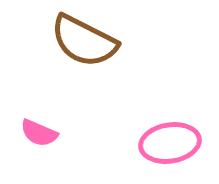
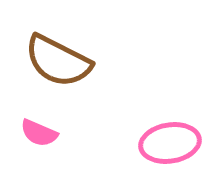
brown semicircle: moved 26 px left, 20 px down
